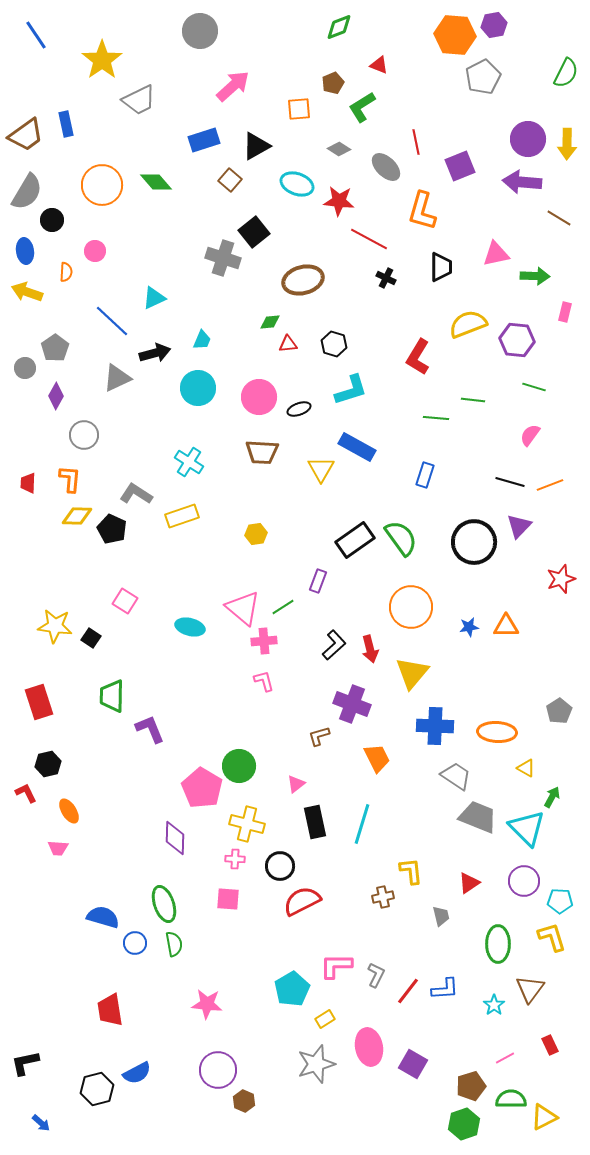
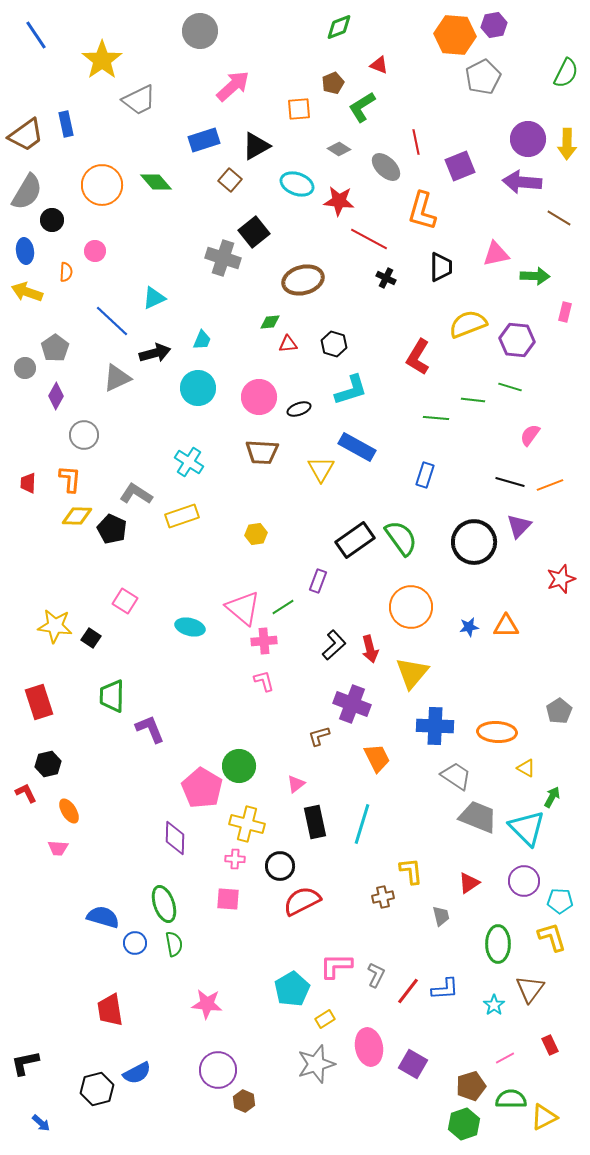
green line at (534, 387): moved 24 px left
